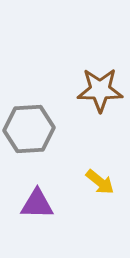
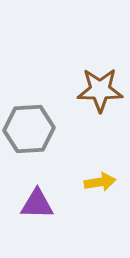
yellow arrow: rotated 48 degrees counterclockwise
